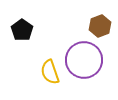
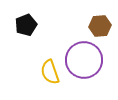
brown hexagon: rotated 15 degrees clockwise
black pentagon: moved 4 px right, 5 px up; rotated 15 degrees clockwise
